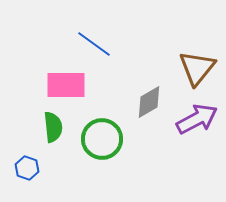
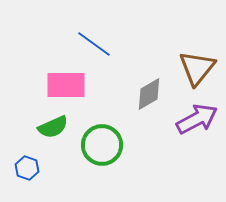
gray diamond: moved 8 px up
green semicircle: rotated 72 degrees clockwise
green circle: moved 6 px down
